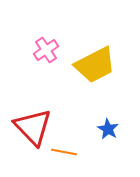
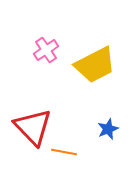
blue star: rotated 20 degrees clockwise
